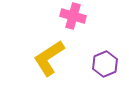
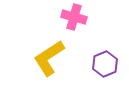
pink cross: moved 1 px right, 1 px down
